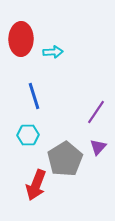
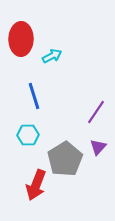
cyan arrow: moved 1 px left, 4 px down; rotated 24 degrees counterclockwise
